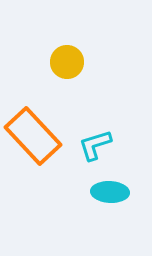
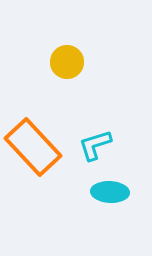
orange rectangle: moved 11 px down
